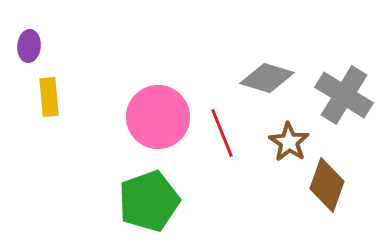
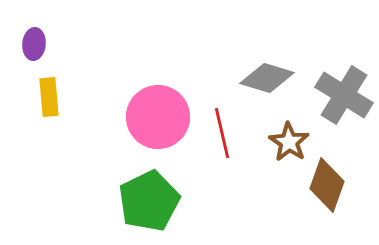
purple ellipse: moved 5 px right, 2 px up
red line: rotated 9 degrees clockwise
green pentagon: rotated 6 degrees counterclockwise
